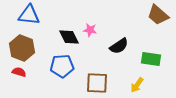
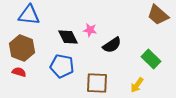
black diamond: moved 1 px left
black semicircle: moved 7 px left, 1 px up
green rectangle: rotated 36 degrees clockwise
blue pentagon: rotated 15 degrees clockwise
